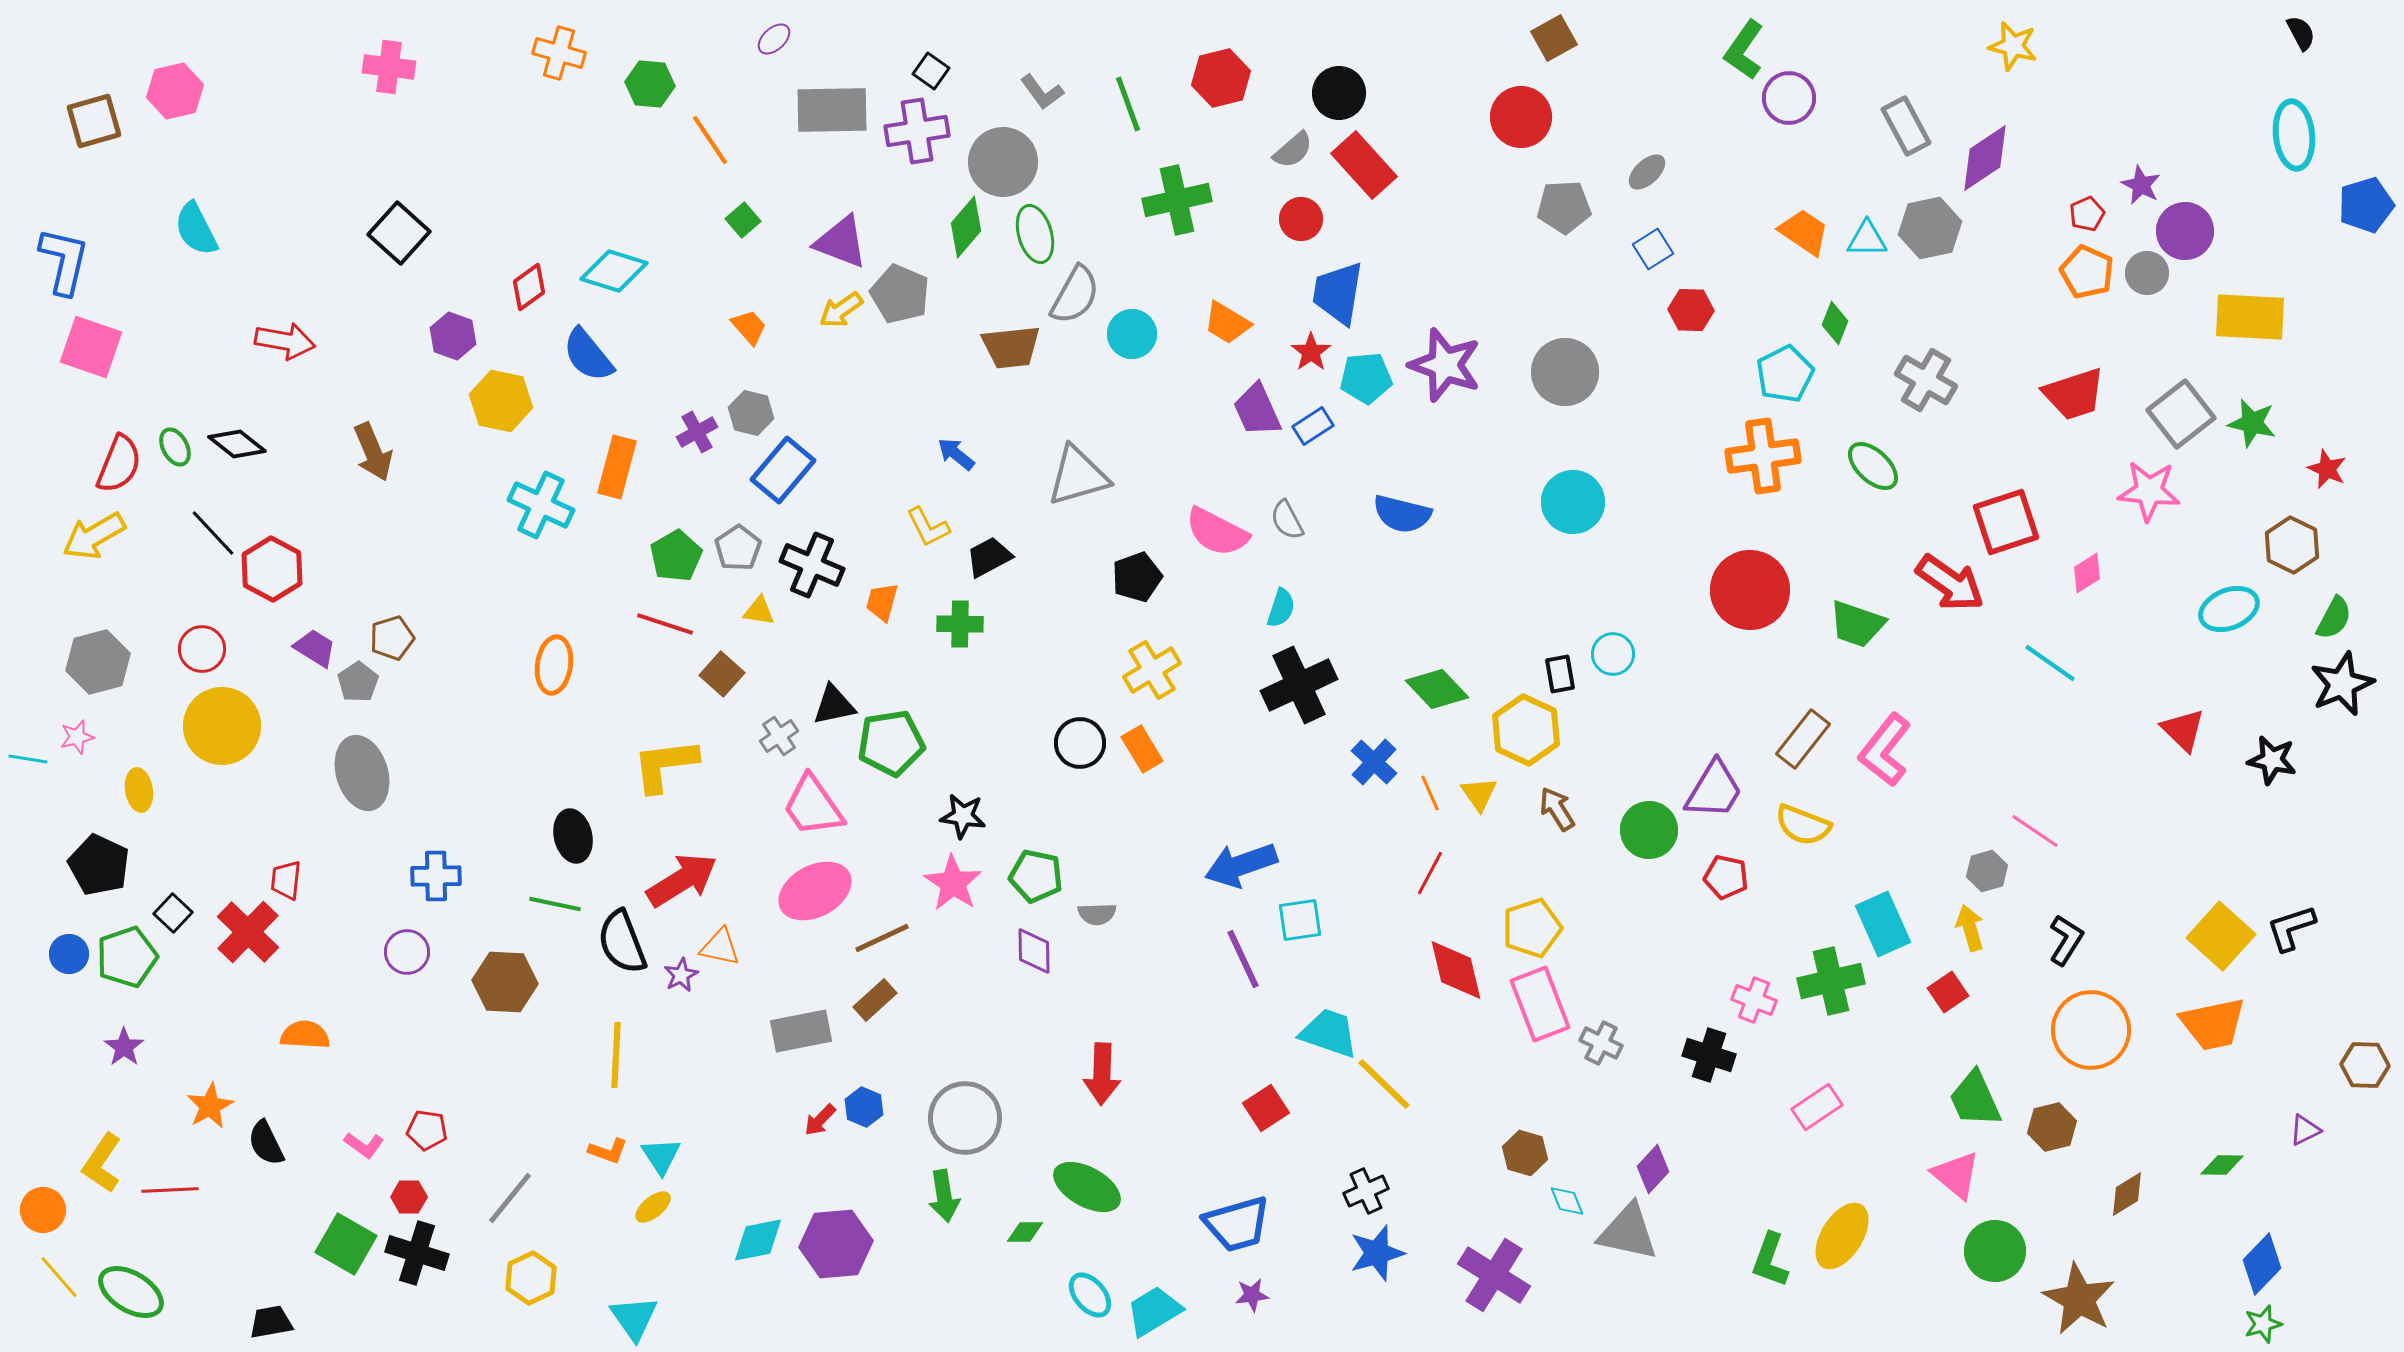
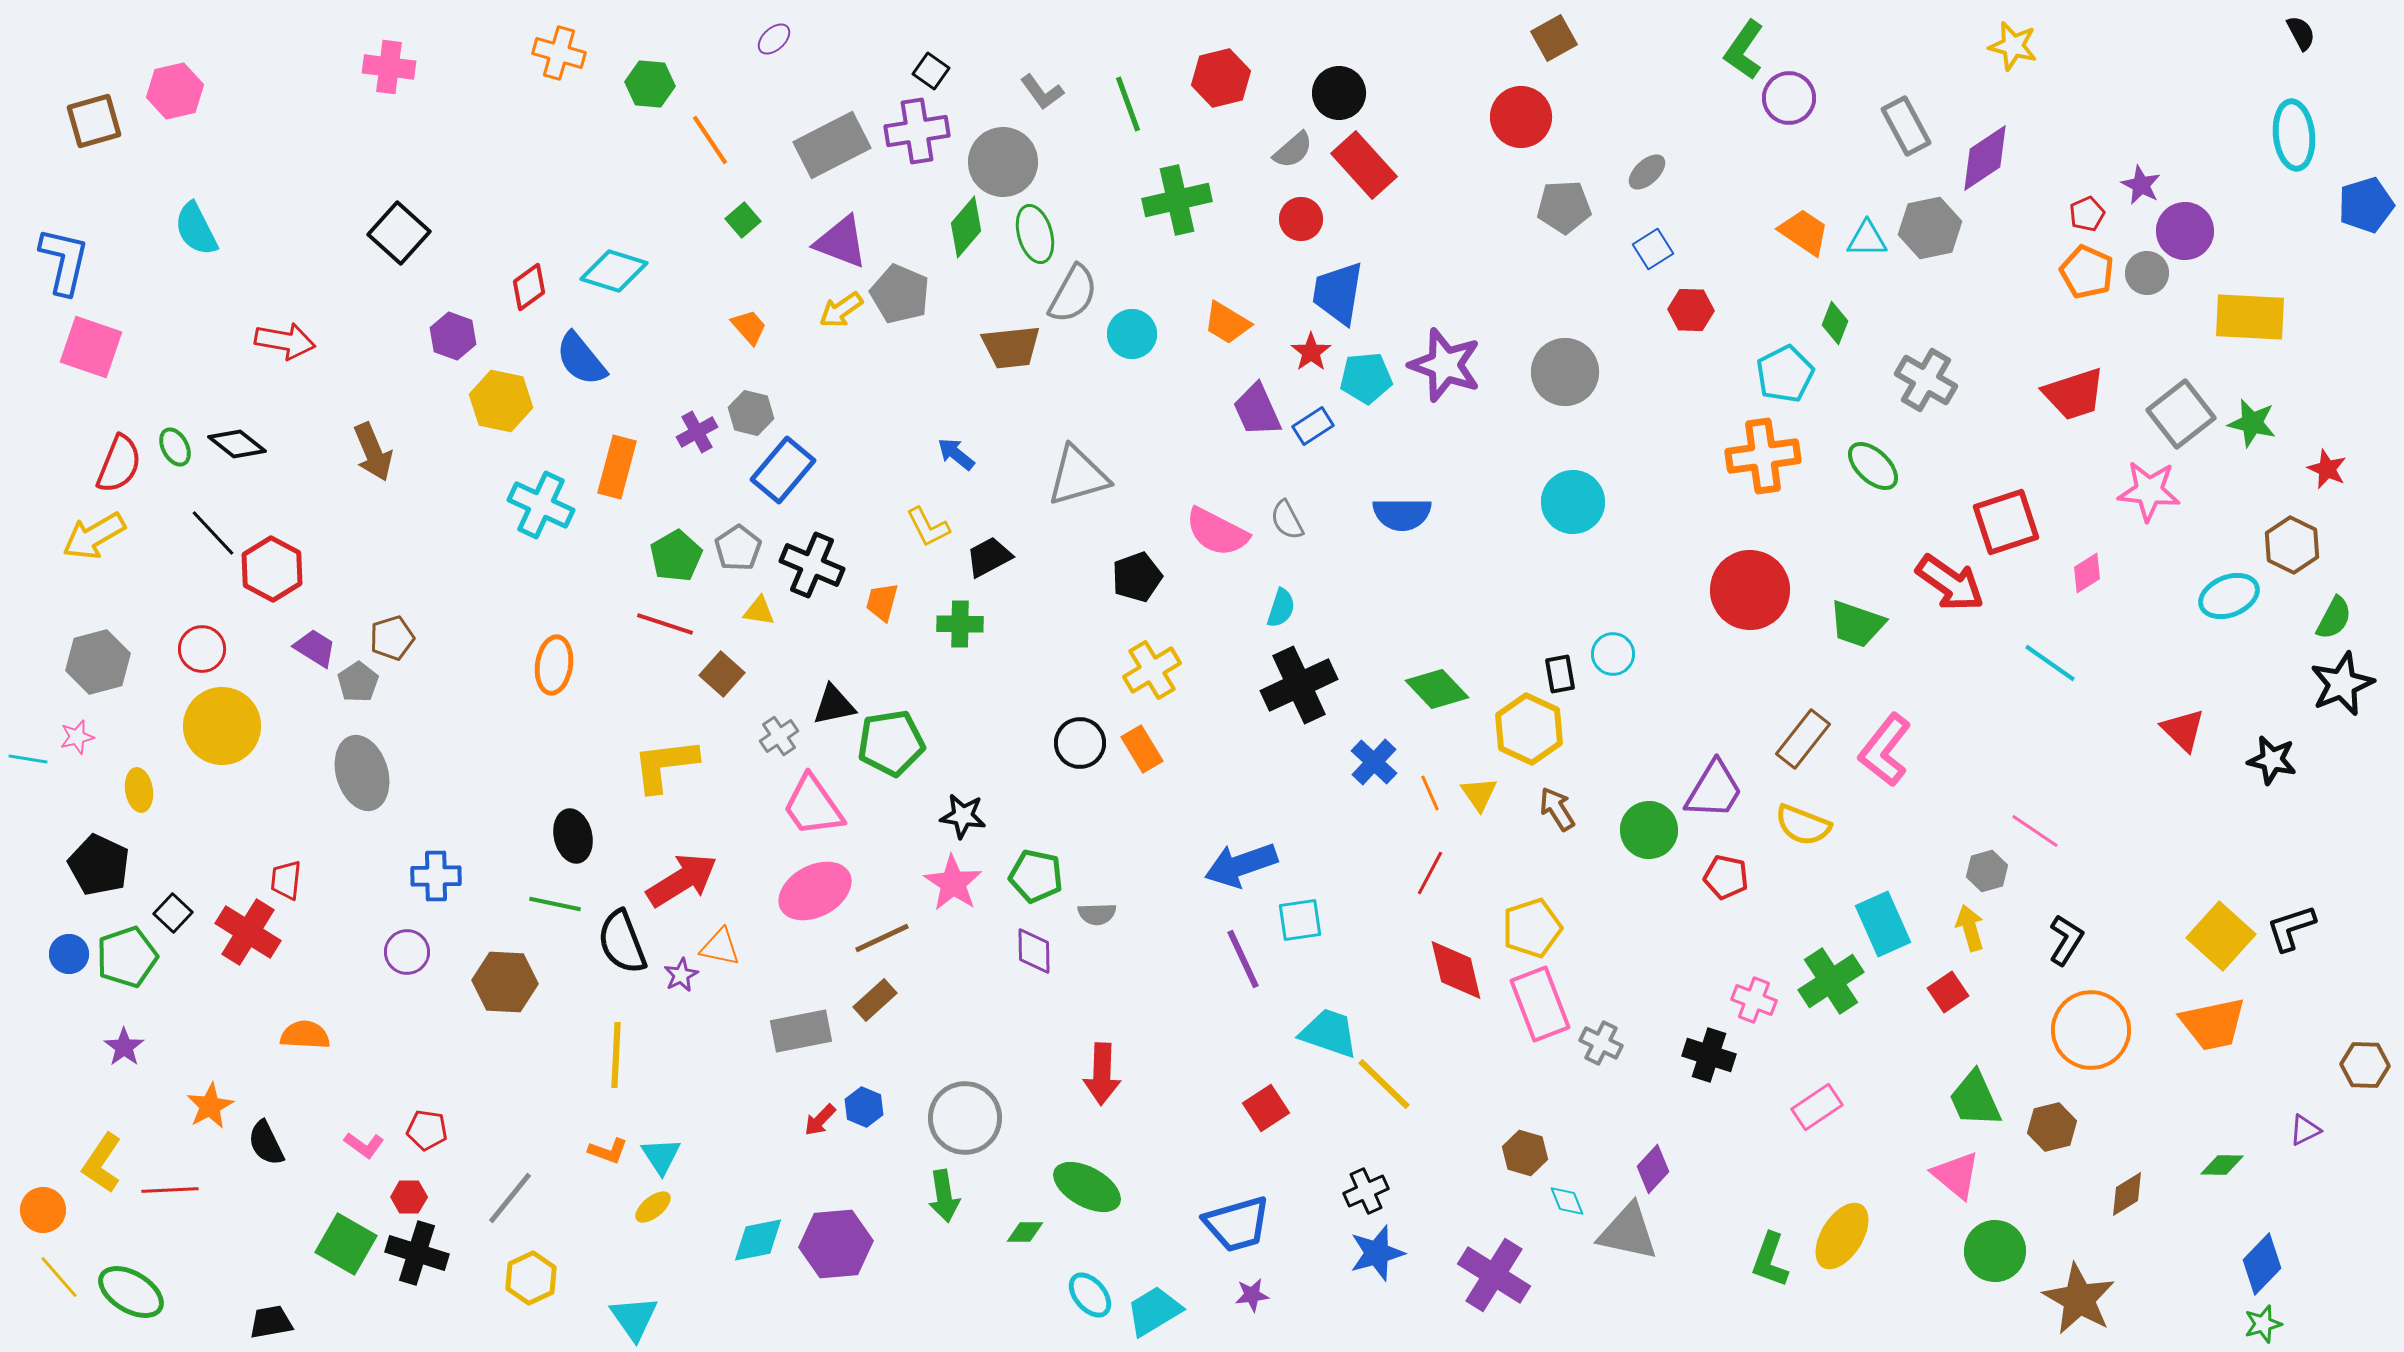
gray rectangle at (832, 110): moved 35 px down; rotated 26 degrees counterclockwise
gray semicircle at (1075, 295): moved 2 px left, 1 px up
blue semicircle at (588, 355): moved 7 px left, 4 px down
blue semicircle at (1402, 514): rotated 14 degrees counterclockwise
cyan ellipse at (2229, 609): moved 13 px up
yellow hexagon at (1526, 730): moved 3 px right, 1 px up
red cross at (248, 932): rotated 12 degrees counterclockwise
green cross at (1831, 981): rotated 20 degrees counterclockwise
